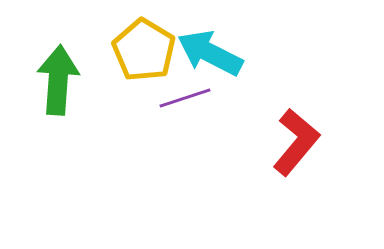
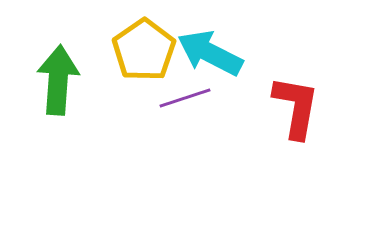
yellow pentagon: rotated 6 degrees clockwise
red L-shape: moved 35 px up; rotated 30 degrees counterclockwise
